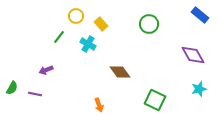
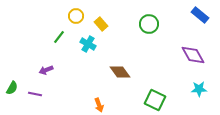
cyan star: rotated 14 degrees clockwise
